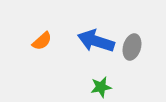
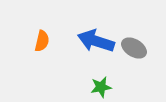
orange semicircle: rotated 35 degrees counterclockwise
gray ellipse: moved 2 px right, 1 px down; rotated 75 degrees counterclockwise
